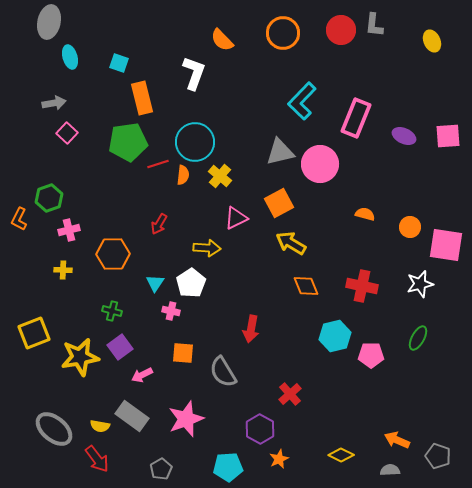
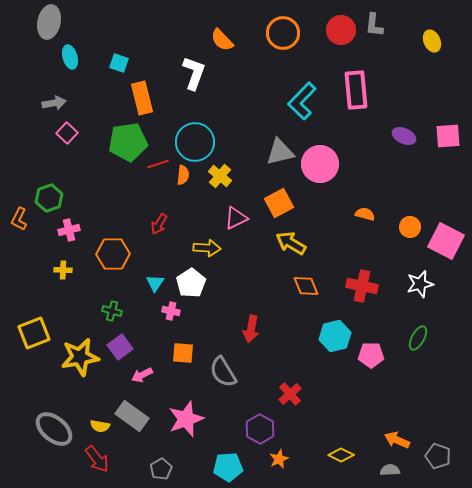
pink rectangle at (356, 118): moved 28 px up; rotated 27 degrees counterclockwise
pink square at (446, 245): moved 4 px up; rotated 18 degrees clockwise
